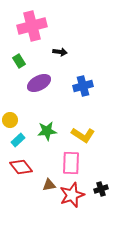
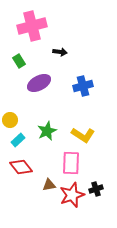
green star: rotated 18 degrees counterclockwise
black cross: moved 5 px left
